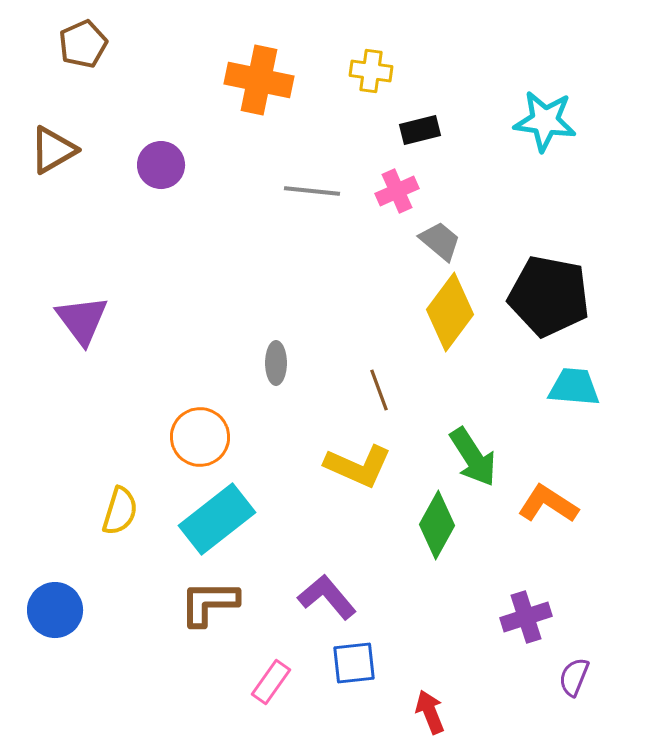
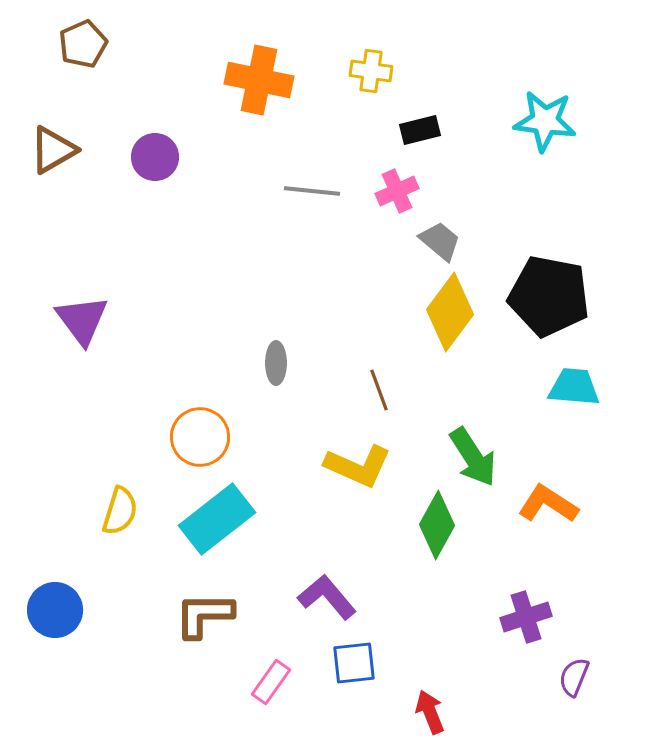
purple circle: moved 6 px left, 8 px up
brown L-shape: moved 5 px left, 12 px down
